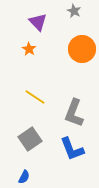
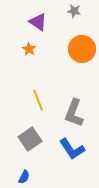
gray star: rotated 16 degrees counterclockwise
purple triangle: rotated 12 degrees counterclockwise
yellow line: moved 3 px right, 3 px down; rotated 35 degrees clockwise
blue L-shape: rotated 12 degrees counterclockwise
